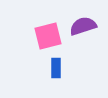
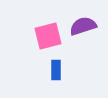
blue rectangle: moved 2 px down
